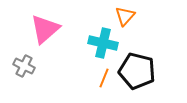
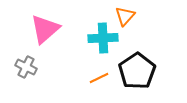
cyan cross: moved 5 px up; rotated 16 degrees counterclockwise
gray cross: moved 2 px right, 1 px down
black pentagon: rotated 24 degrees clockwise
orange line: moved 5 px left; rotated 42 degrees clockwise
